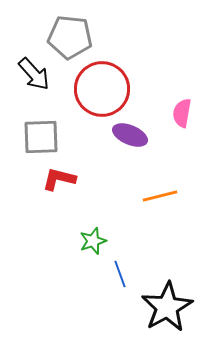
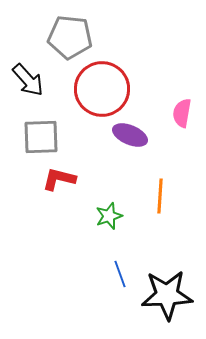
black arrow: moved 6 px left, 6 px down
orange line: rotated 72 degrees counterclockwise
green star: moved 16 px right, 25 px up
black star: moved 12 px up; rotated 27 degrees clockwise
